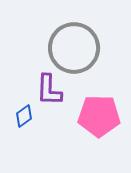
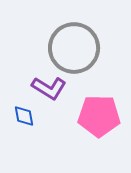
purple L-shape: moved 2 px up; rotated 60 degrees counterclockwise
blue diamond: rotated 65 degrees counterclockwise
